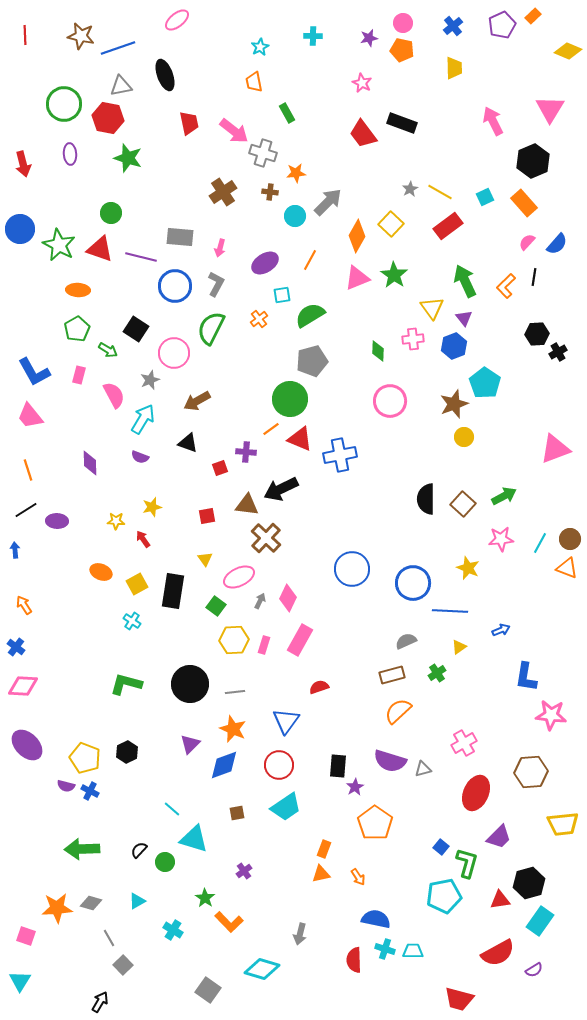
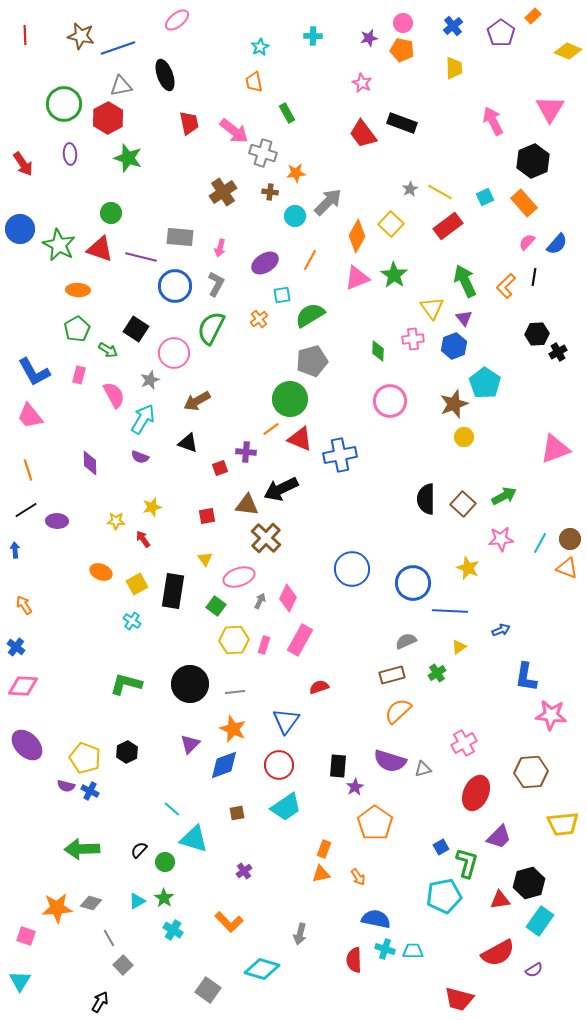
purple pentagon at (502, 25): moved 1 px left, 8 px down; rotated 12 degrees counterclockwise
red hexagon at (108, 118): rotated 20 degrees clockwise
red arrow at (23, 164): rotated 20 degrees counterclockwise
pink ellipse at (239, 577): rotated 8 degrees clockwise
blue square at (441, 847): rotated 21 degrees clockwise
green star at (205, 898): moved 41 px left
